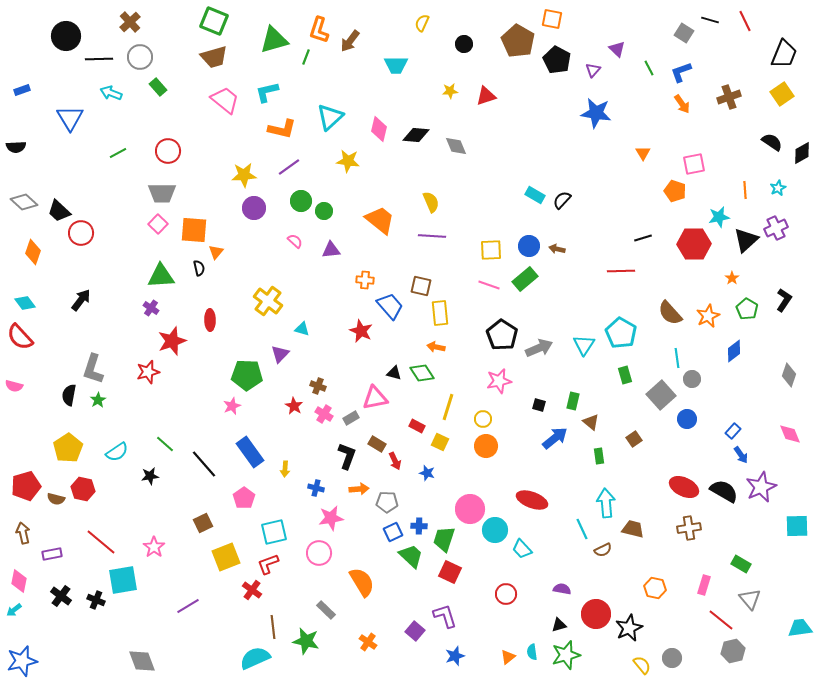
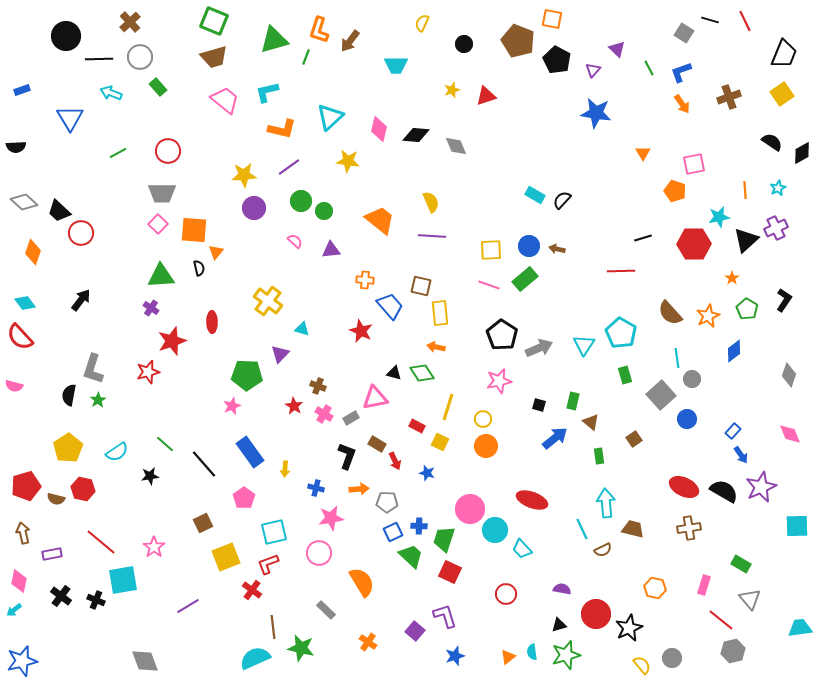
brown pentagon at (518, 41): rotated 8 degrees counterclockwise
yellow star at (450, 91): moved 2 px right, 1 px up; rotated 14 degrees counterclockwise
red ellipse at (210, 320): moved 2 px right, 2 px down
green star at (306, 641): moved 5 px left, 7 px down
gray diamond at (142, 661): moved 3 px right
